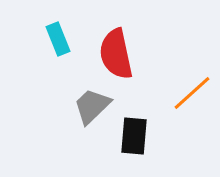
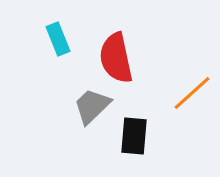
red semicircle: moved 4 px down
